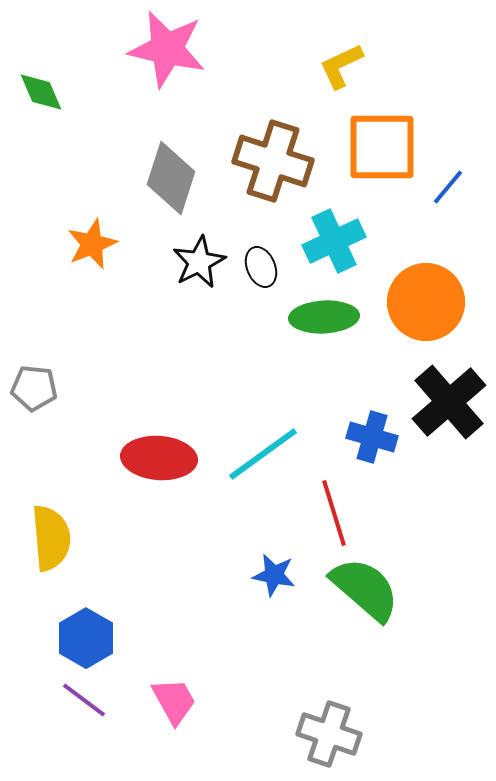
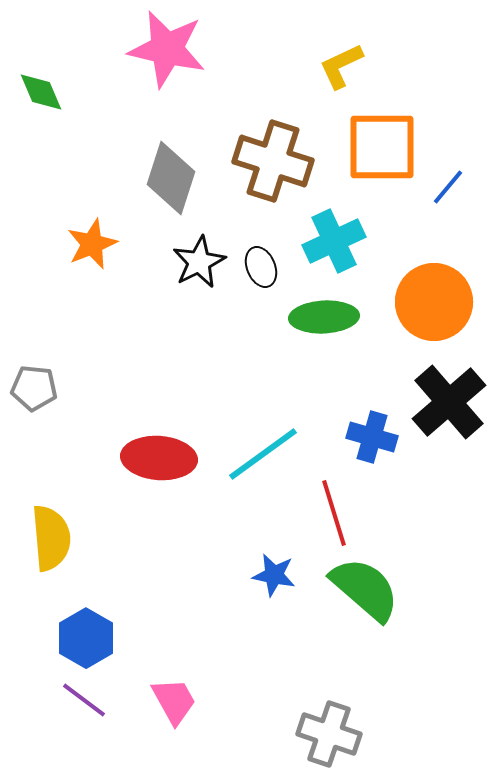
orange circle: moved 8 px right
